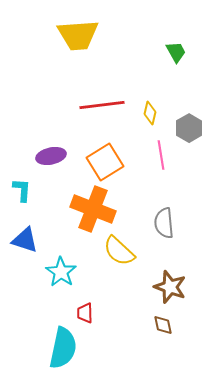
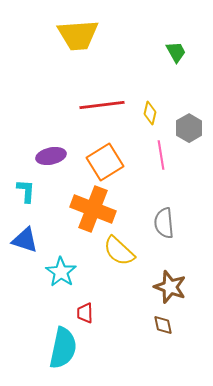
cyan L-shape: moved 4 px right, 1 px down
